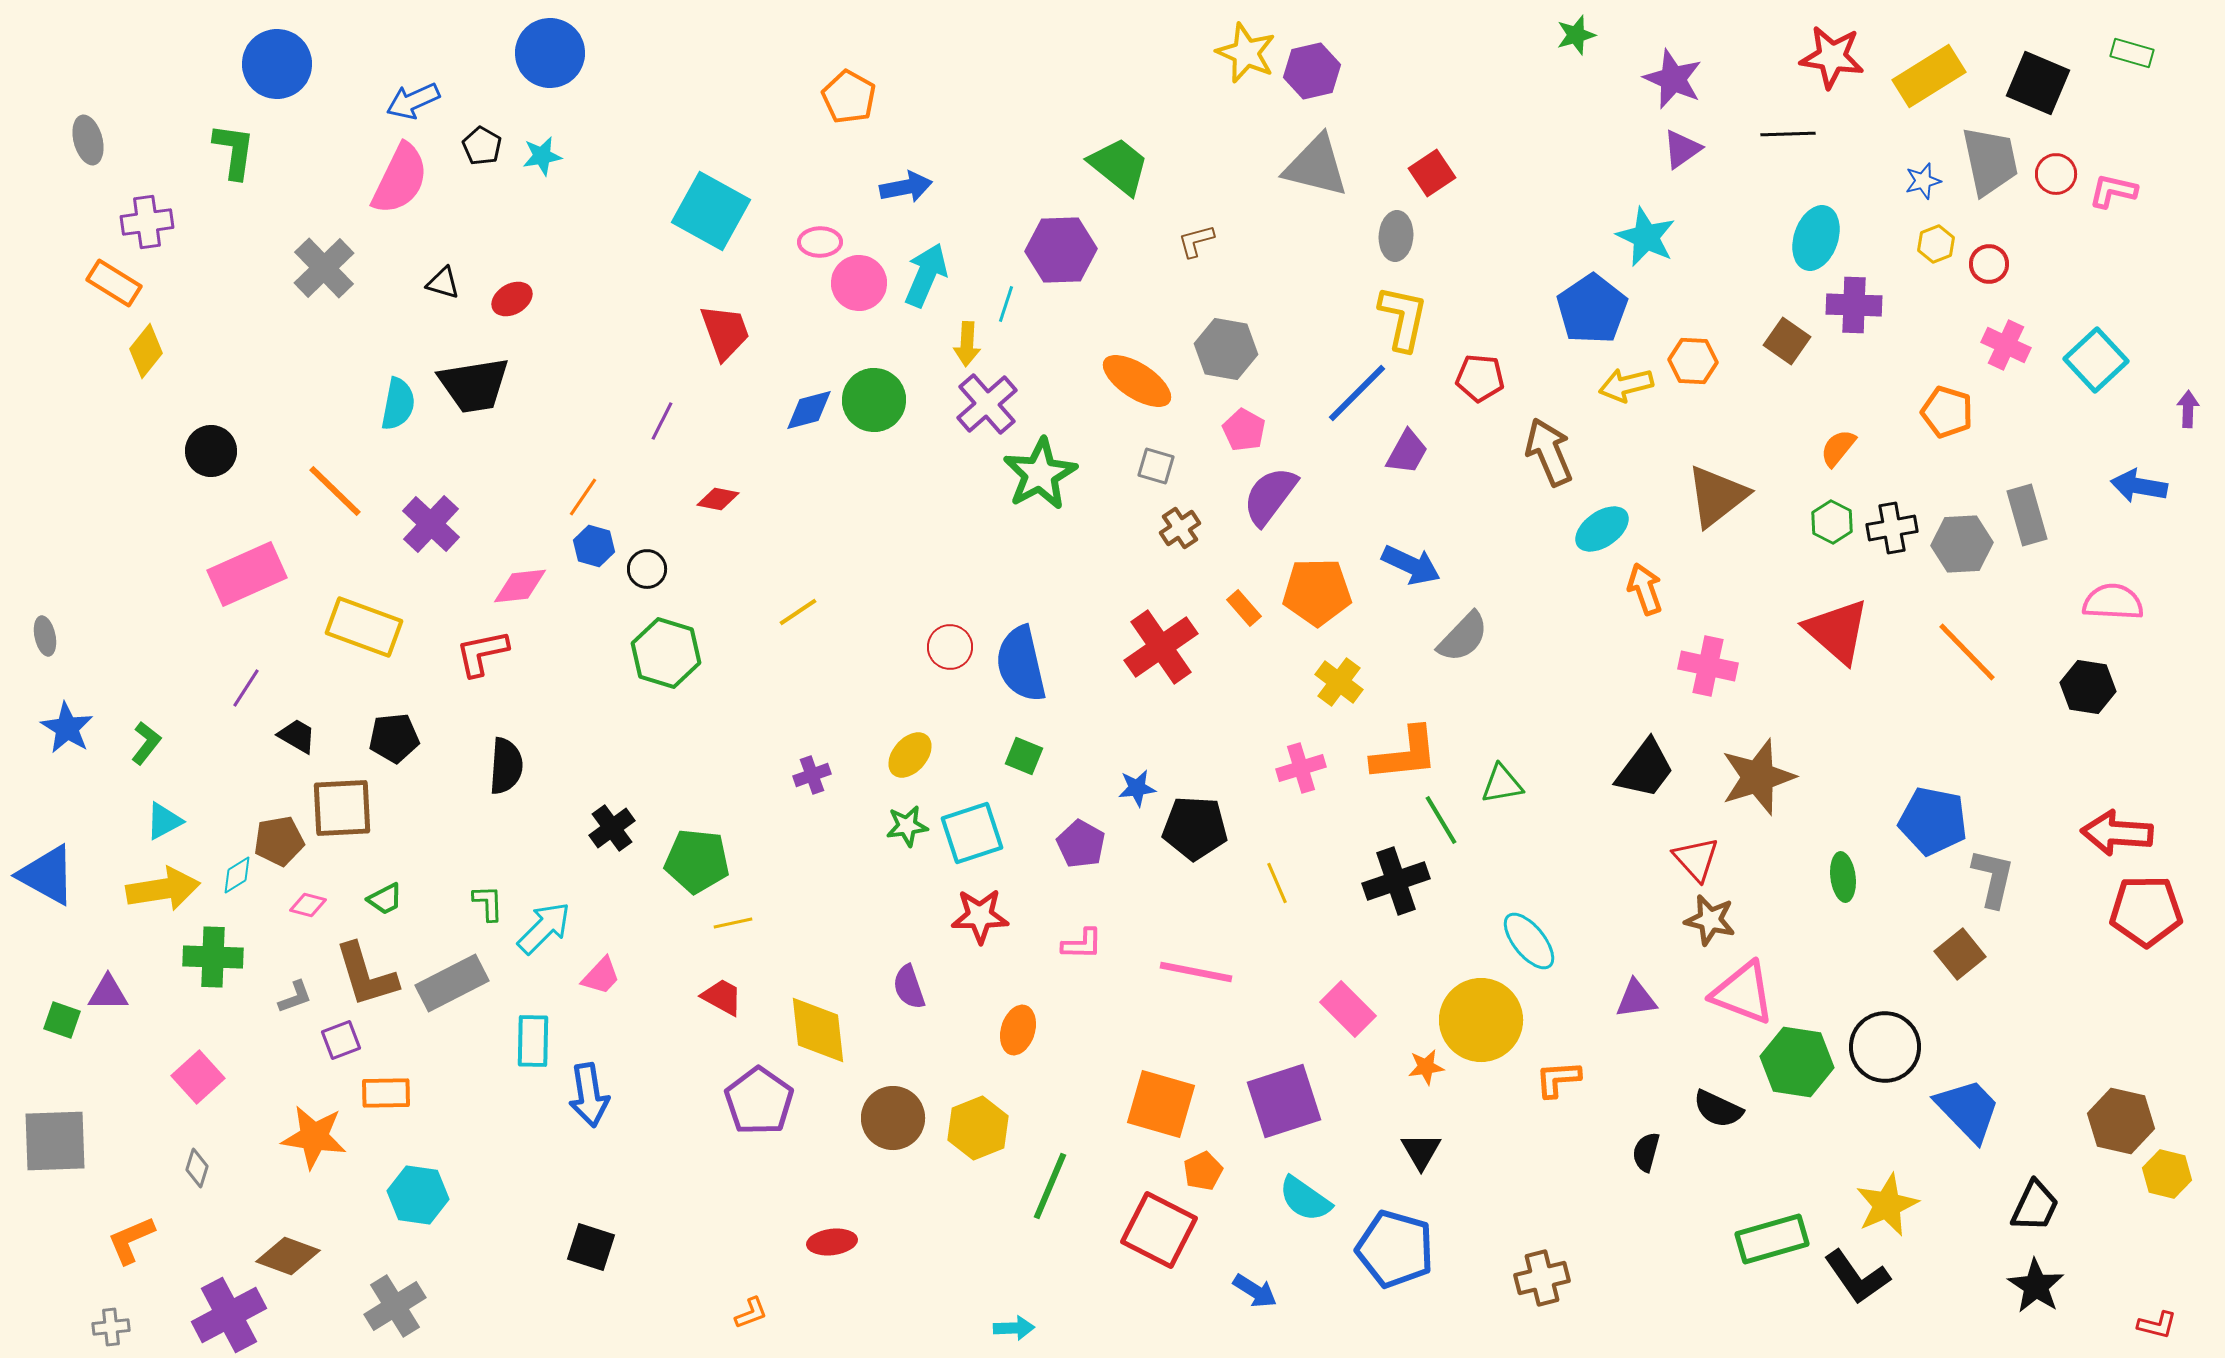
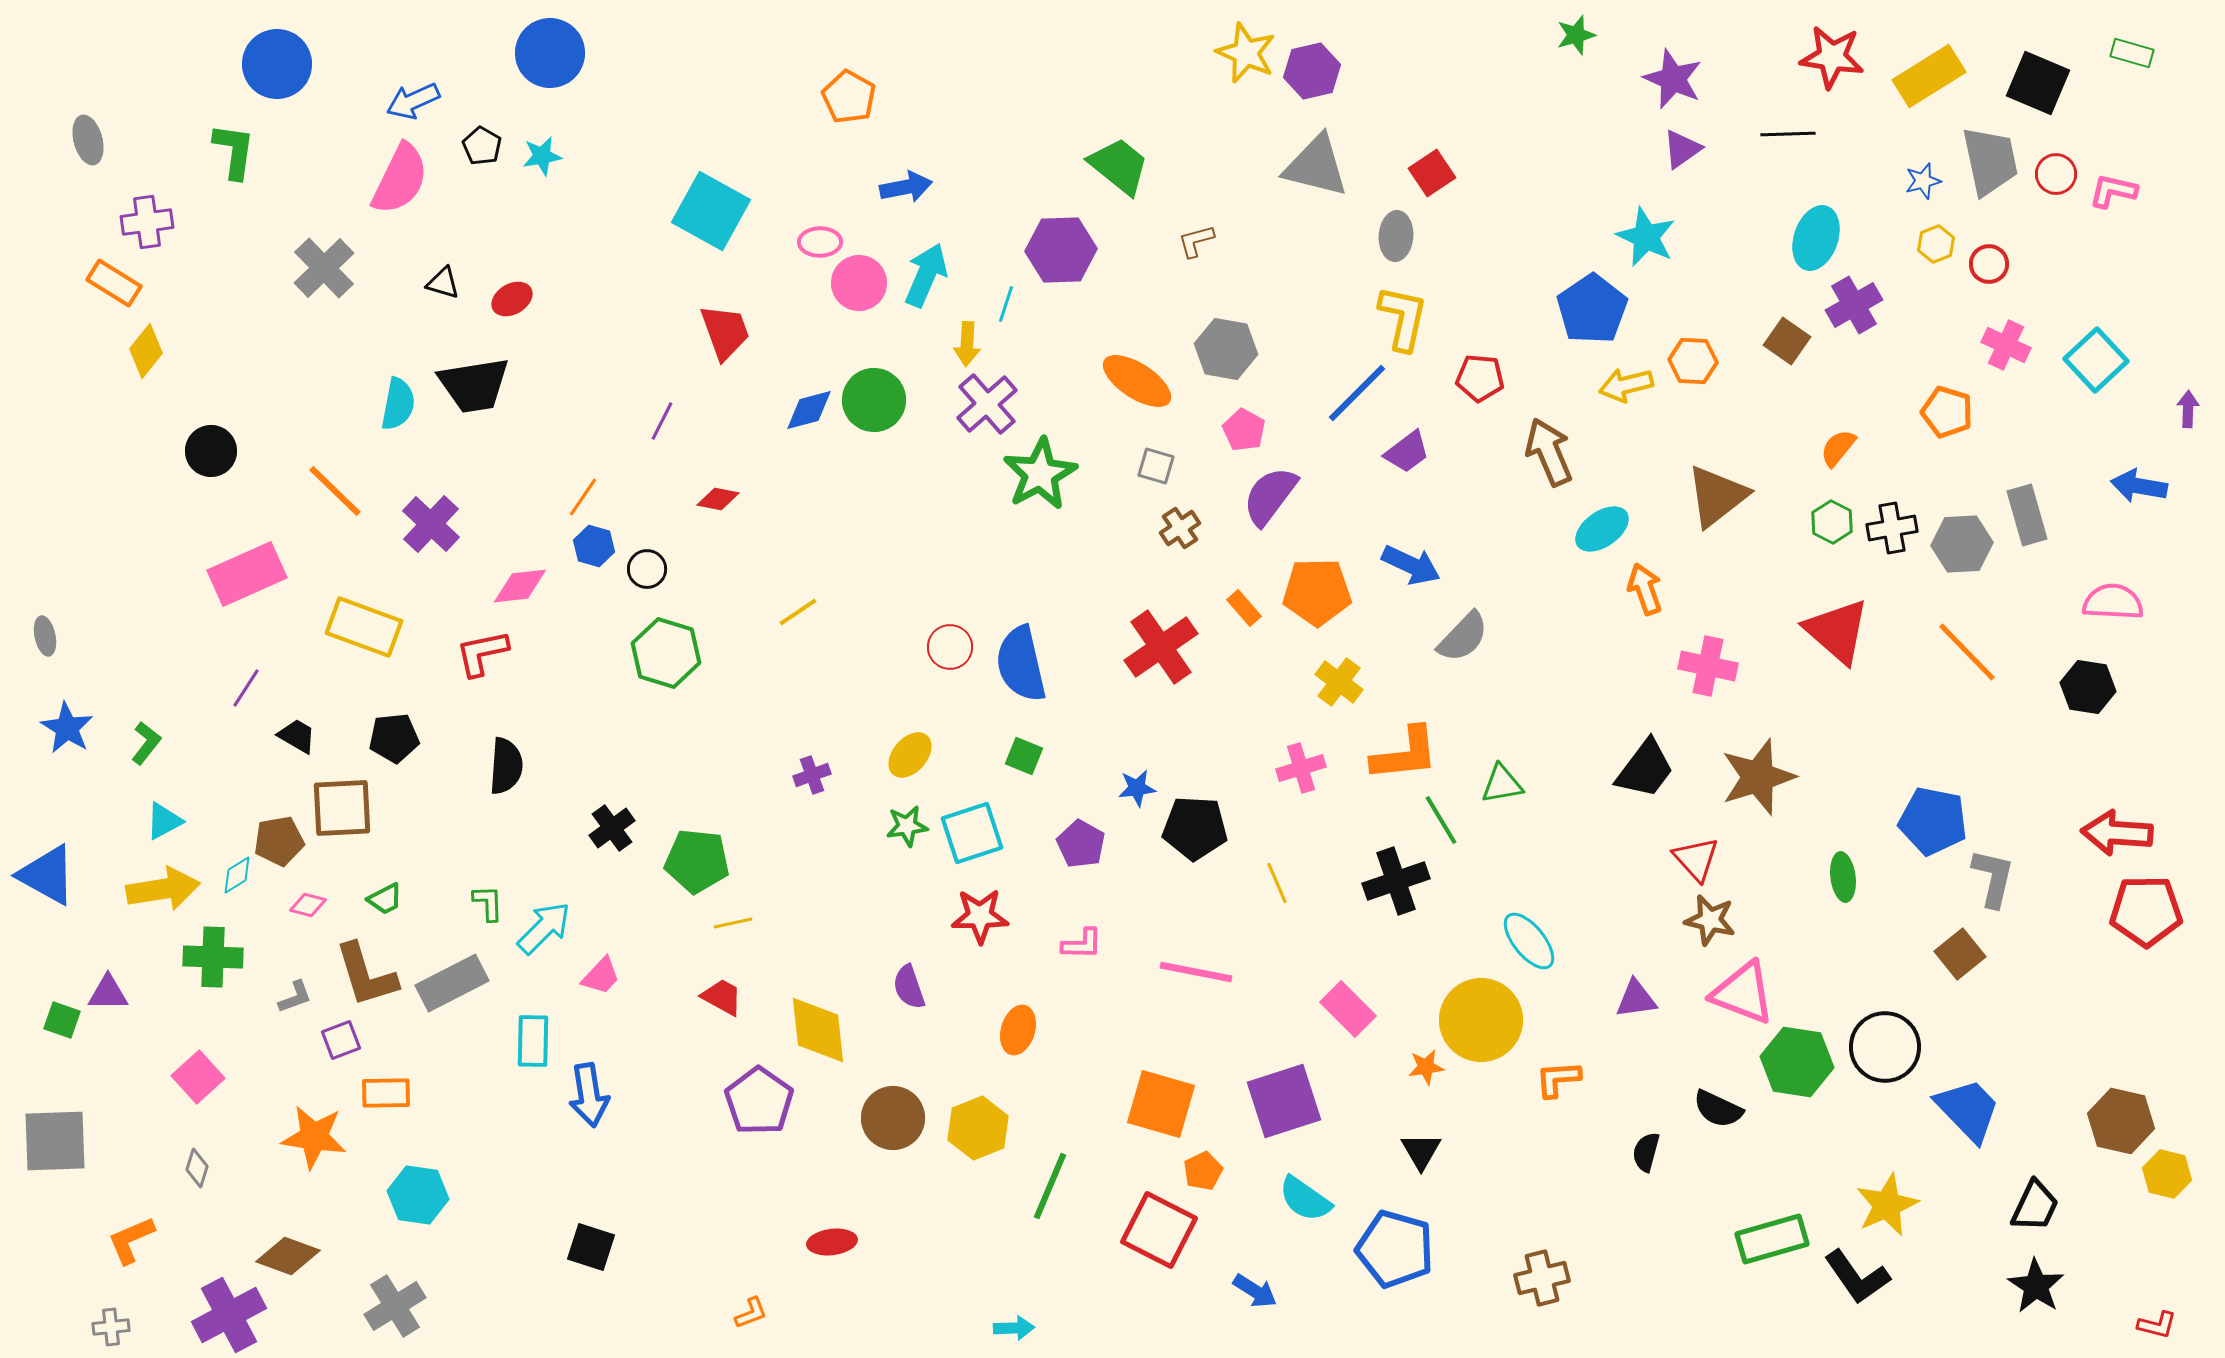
purple cross at (1854, 305): rotated 32 degrees counterclockwise
purple trapezoid at (1407, 452): rotated 24 degrees clockwise
